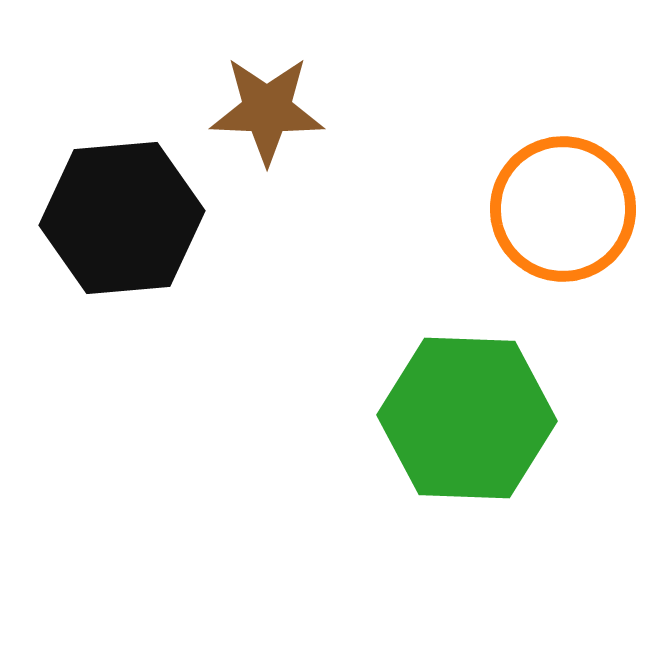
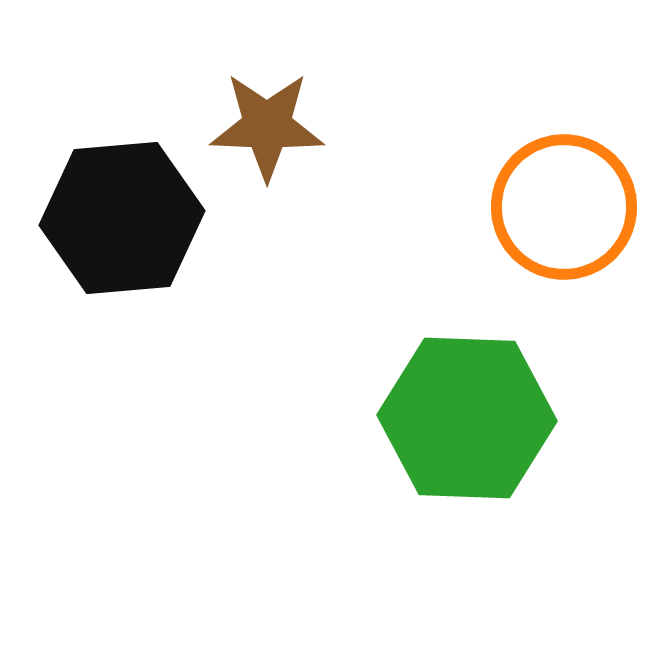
brown star: moved 16 px down
orange circle: moved 1 px right, 2 px up
